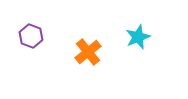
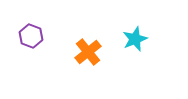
cyan star: moved 3 px left, 2 px down
